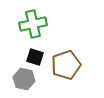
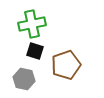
green cross: moved 1 px left
black square: moved 6 px up
